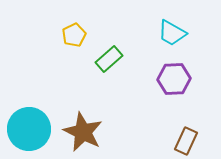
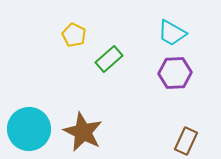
yellow pentagon: rotated 20 degrees counterclockwise
purple hexagon: moved 1 px right, 6 px up
